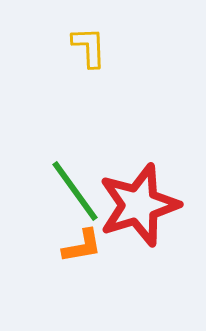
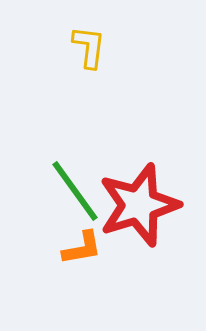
yellow L-shape: rotated 9 degrees clockwise
orange L-shape: moved 2 px down
